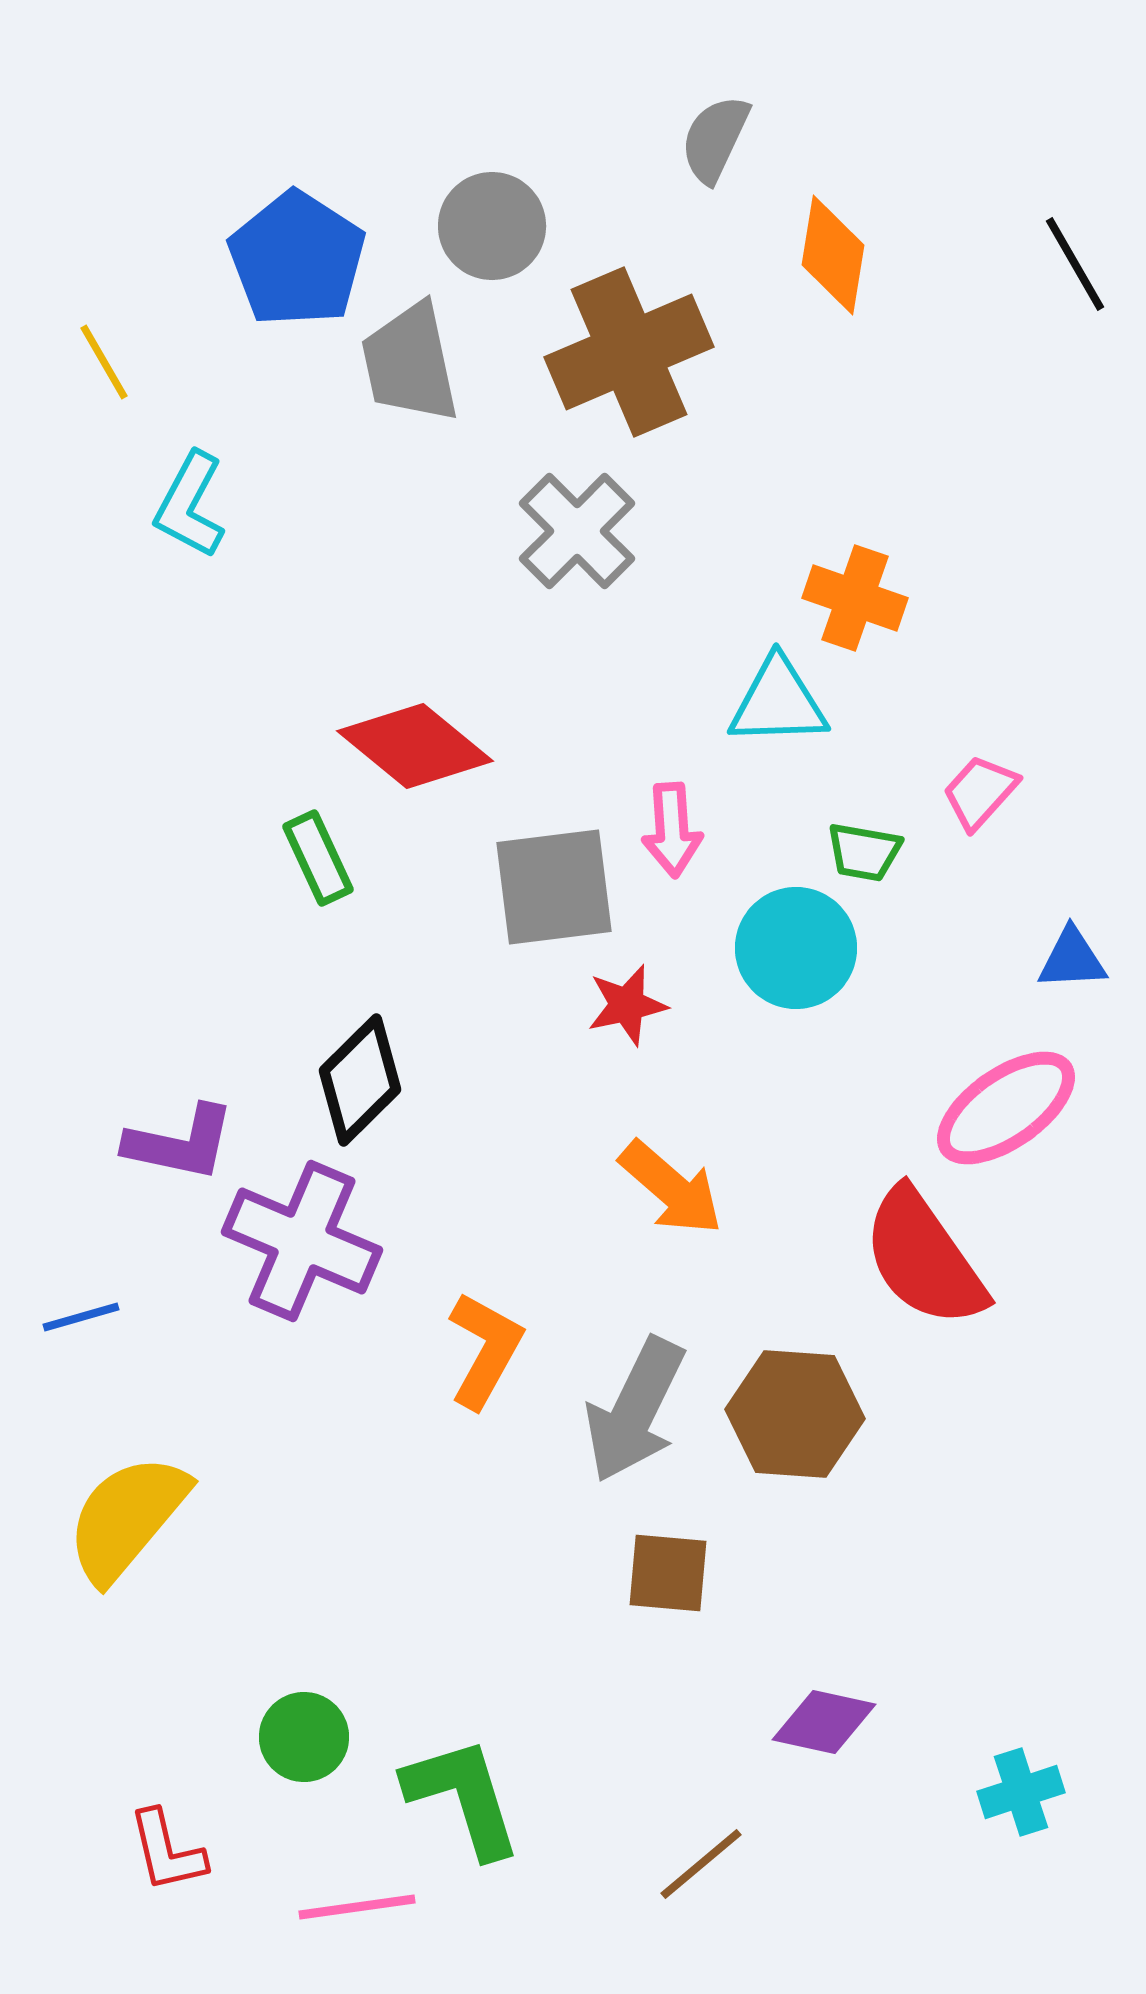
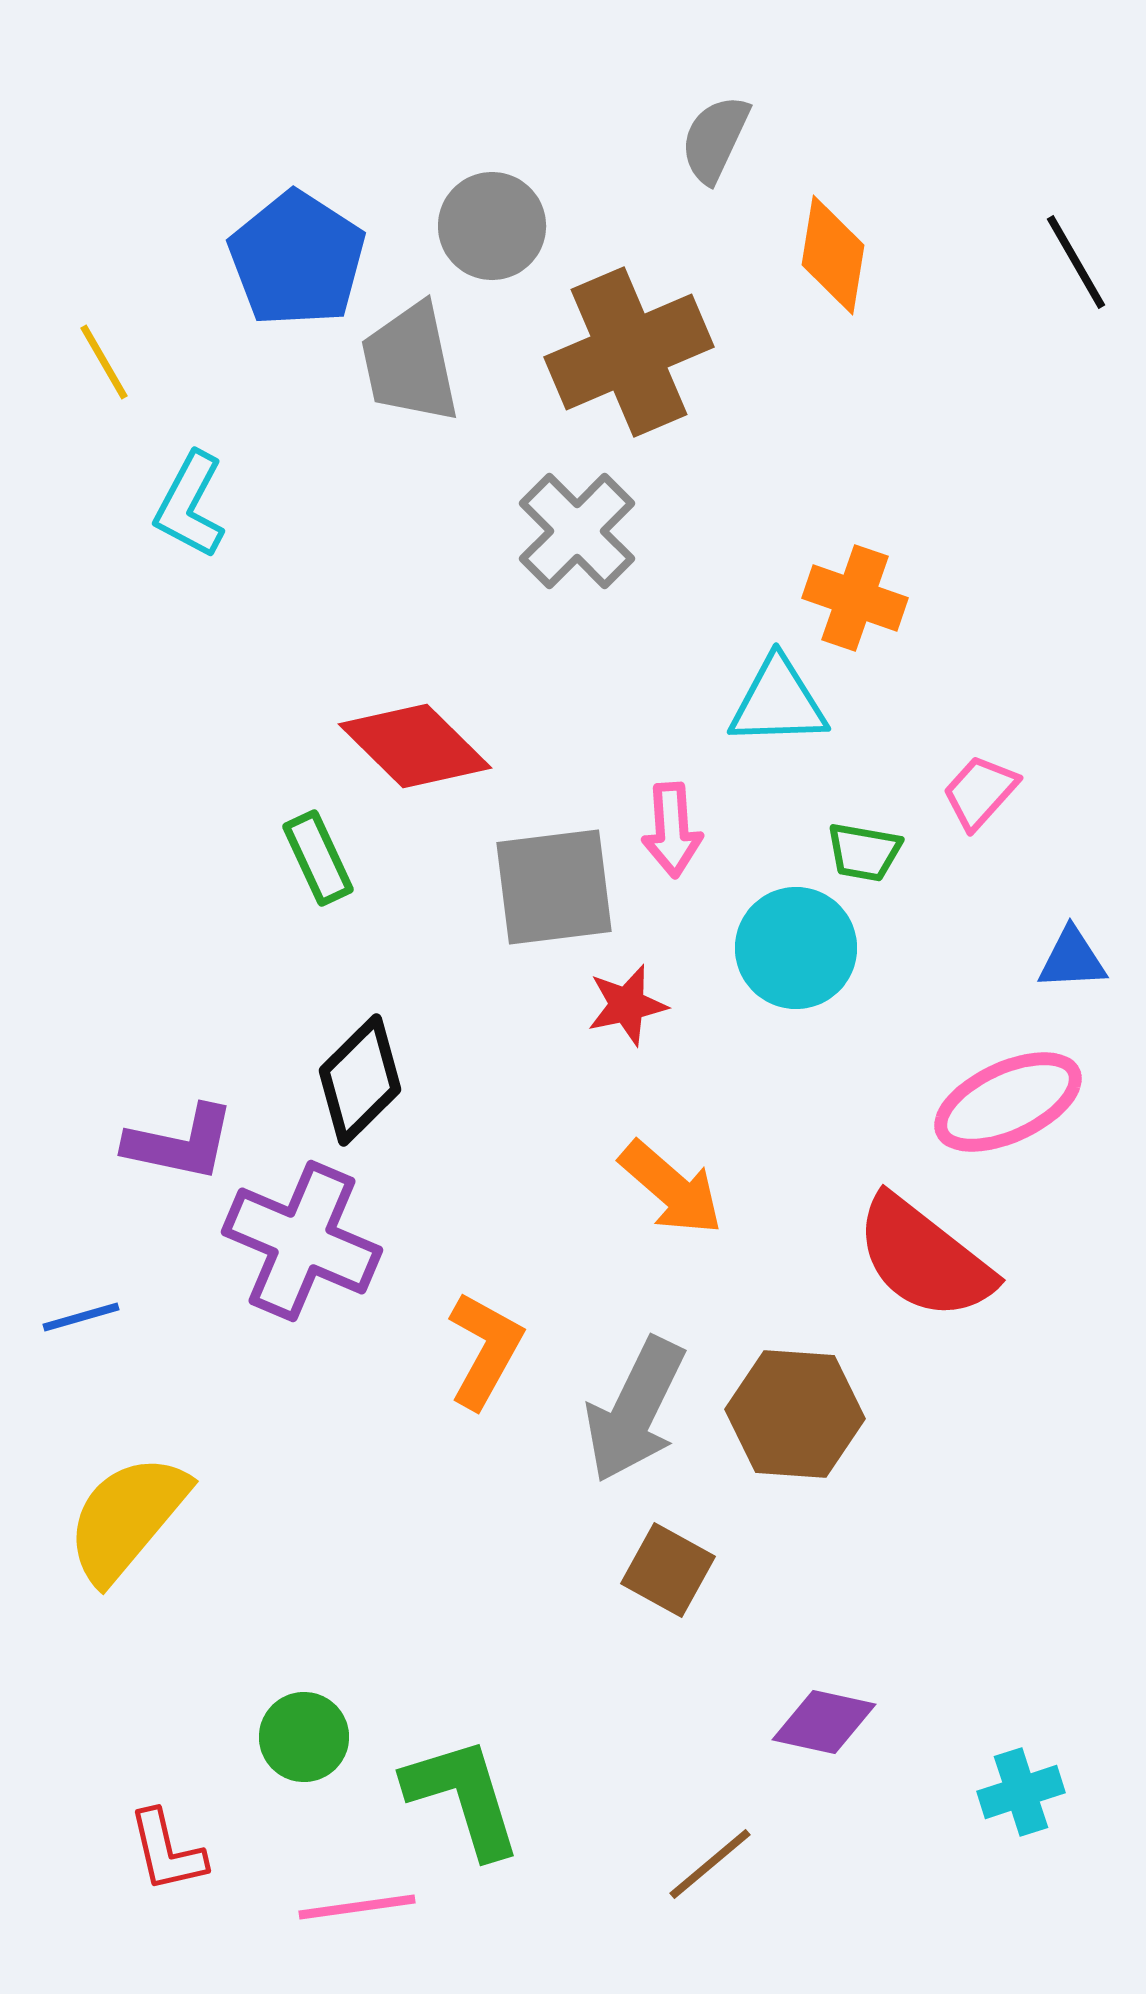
black line: moved 1 px right, 2 px up
red diamond: rotated 5 degrees clockwise
pink ellipse: moved 2 px right, 6 px up; rotated 10 degrees clockwise
red semicircle: rotated 17 degrees counterclockwise
brown square: moved 3 px up; rotated 24 degrees clockwise
brown line: moved 9 px right
